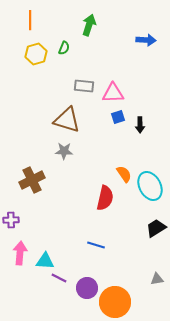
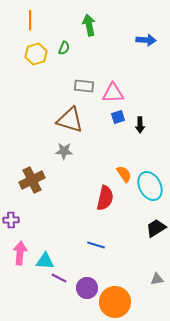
green arrow: rotated 30 degrees counterclockwise
brown triangle: moved 3 px right
